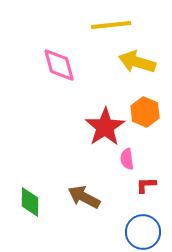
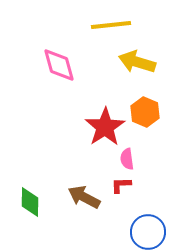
red L-shape: moved 25 px left
blue circle: moved 5 px right
